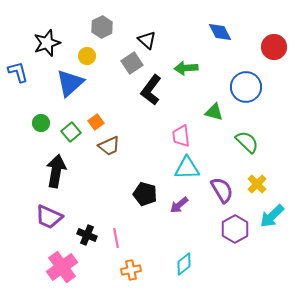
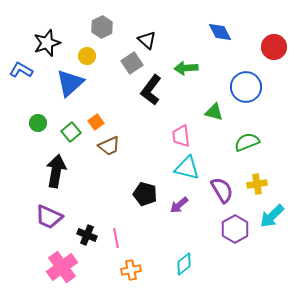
blue L-shape: moved 3 px right, 2 px up; rotated 45 degrees counterclockwise
green circle: moved 3 px left
green semicircle: rotated 65 degrees counterclockwise
cyan triangle: rotated 16 degrees clockwise
yellow cross: rotated 36 degrees clockwise
